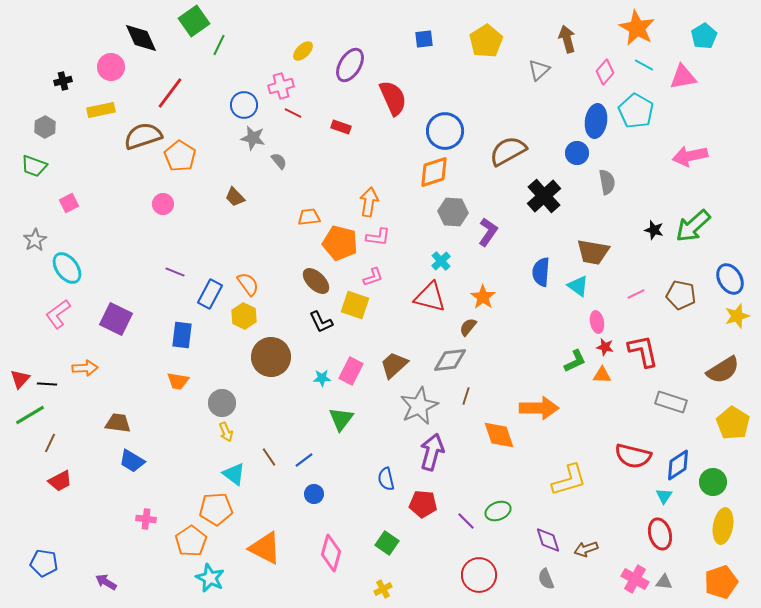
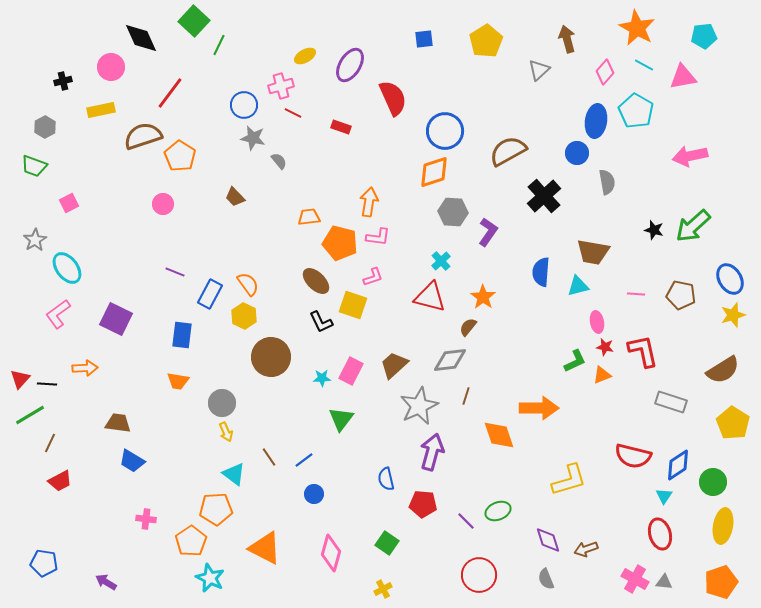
green square at (194, 21): rotated 12 degrees counterclockwise
cyan pentagon at (704, 36): rotated 25 degrees clockwise
yellow ellipse at (303, 51): moved 2 px right, 5 px down; rotated 15 degrees clockwise
cyan triangle at (578, 286): rotated 50 degrees counterclockwise
pink line at (636, 294): rotated 30 degrees clockwise
yellow square at (355, 305): moved 2 px left
yellow star at (737, 316): moved 4 px left, 1 px up
orange triangle at (602, 375): rotated 24 degrees counterclockwise
